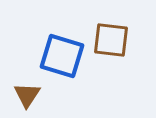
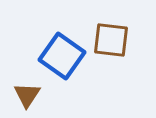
blue square: rotated 18 degrees clockwise
